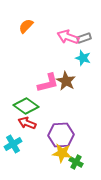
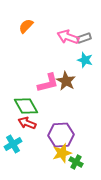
cyan star: moved 2 px right, 2 px down
green diamond: rotated 25 degrees clockwise
yellow star: rotated 24 degrees counterclockwise
